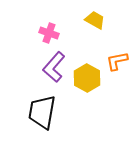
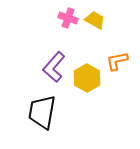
pink cross: moved 19 px right, 15 px up
